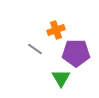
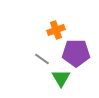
gray line: moved 7 px right, 10 px down
